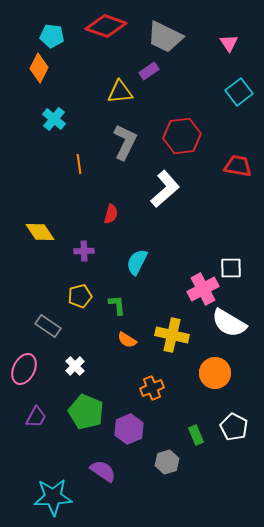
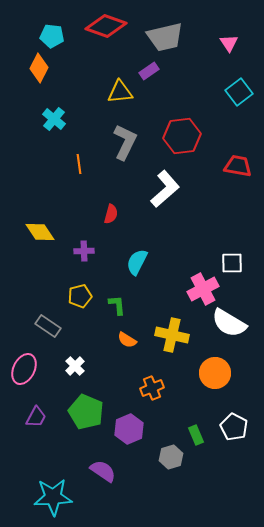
gray trapezoid: rotated 39 degrees counterclockwise
white square: moved 1 px right, 5 px up
gray hexagon: moved 4 px right, 5 px up
